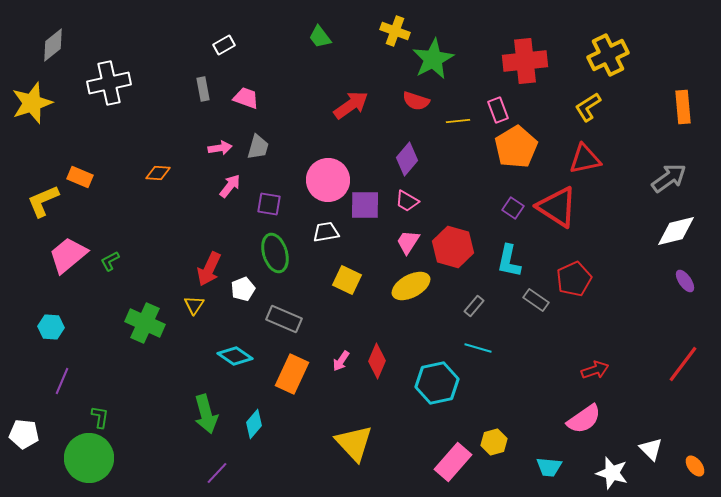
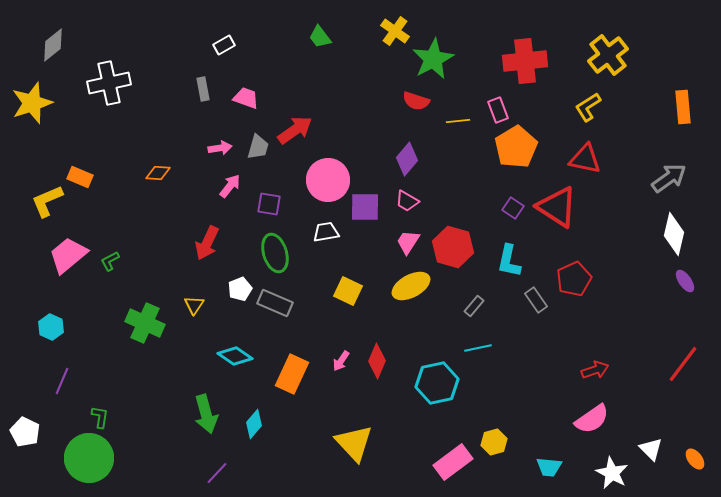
yellow cross at (395, 31): rotated 16 degrees clockwise
yellow cross at (608, 55): rotated 12 degrees counterclockwise
red arrow at (351, 105): moved 56 px left, 25 px down
red triangle at (585, 159): rotated 24 degrees clockwise
yellow L-shape at (43, 201): moved 4 px right
purple square at (365, 205): moved 2 px down
white diamond at (676, 231): moved 2 px left, 3 px down; rotated 63 degrees counterclockwise
red arrow at (209, 269): moved 2 px left, 26 px up
yellow square at (347, 280): moved 1 px right, 11 px down
white pentagon at (243, 289): moved 3 px left
gray rectangle at (536, 300): rotated 20 degrees clockwise
gray rectangle at (284, 319): moved 9 px left, 16 px up
cyan hexagon at (51, 327): rotated 20 degrees clockwise
cyan line at (478, 348): rotated 28 degrees counterclockwise
pink semicircle at (584, 419): moved 8 px right
white pentagon at (24, 434): moved 1 px right, 2 px up; rotated 20 degrees clockwise
pink rectangle at (453, 462): rotated 12 degrees clockwise
orange ellipse at (695, 466): moved 7 px up
white star at (612, 473): rotated 12 degrees clockwise
